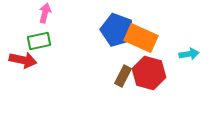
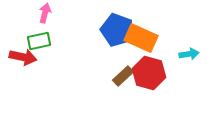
red arrow: moved 3 px up
brown rectangle: rotated 20 degrees clockwise
